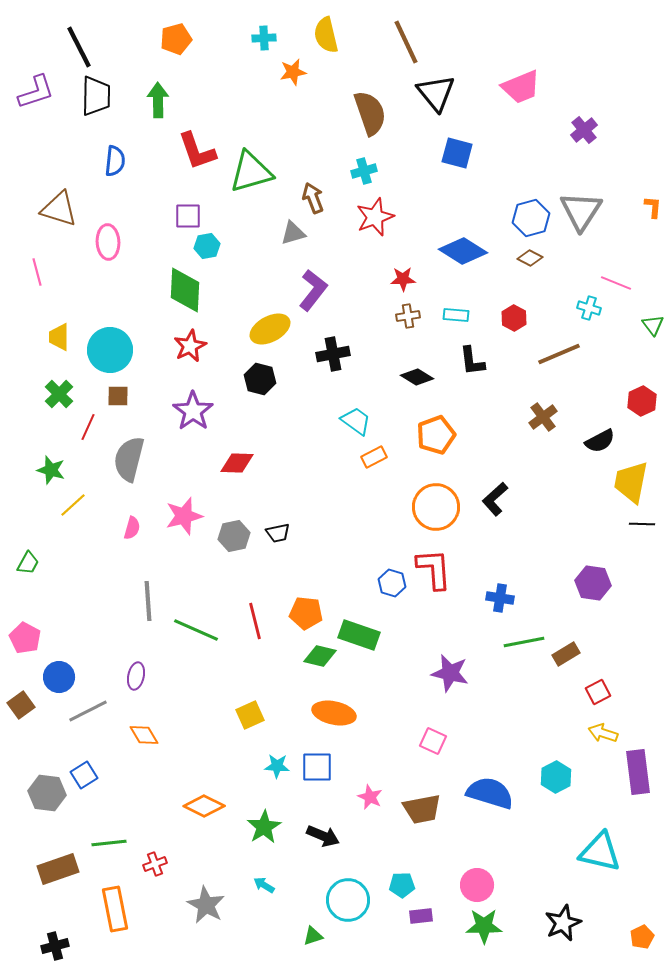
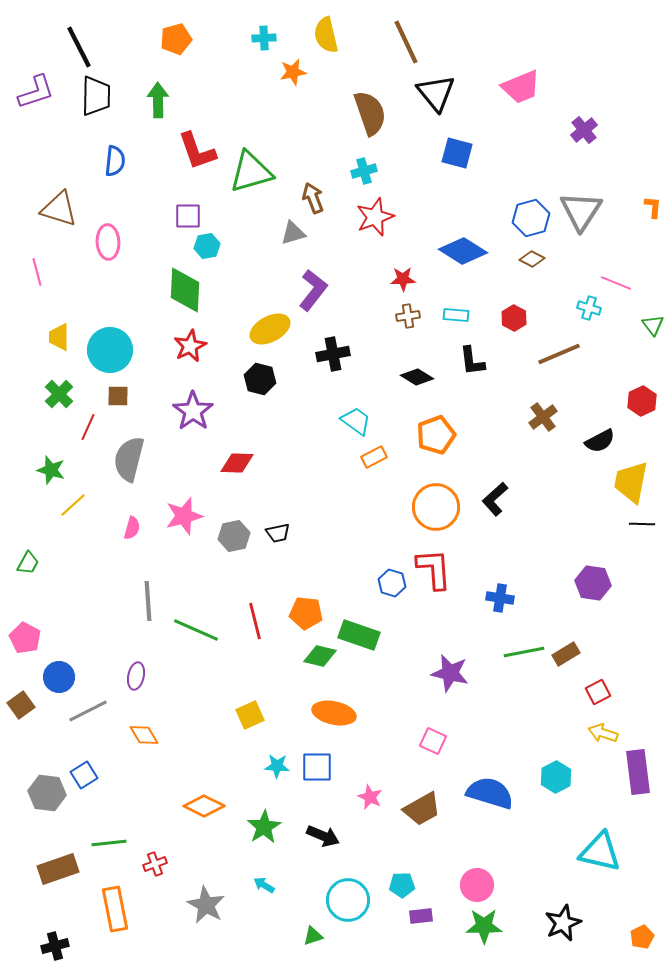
brown diamond at (530, 258): moved 2 px right, 1 px down
green line at (524, 642): moved 10 px down
brown trapezoid at (422, 809): rotated 18 degrees counterclockwise
